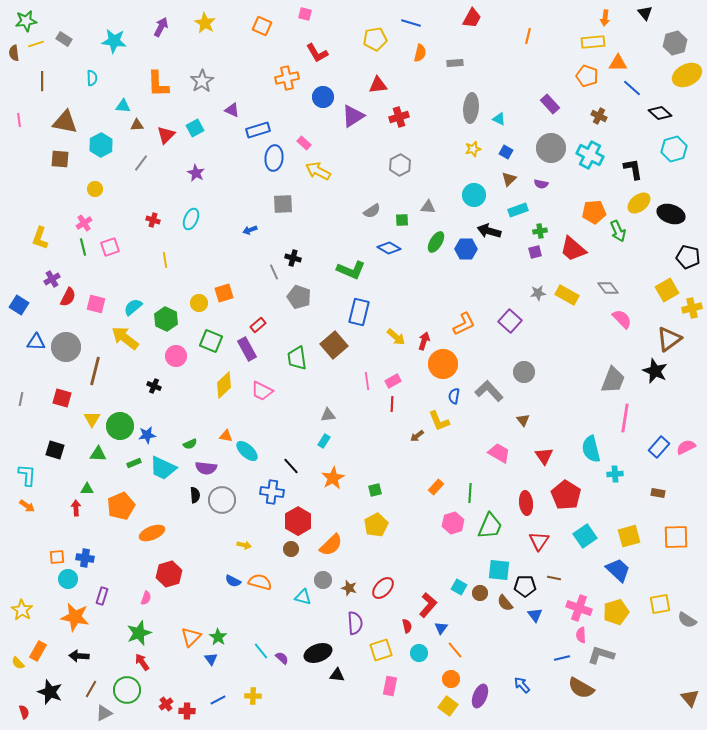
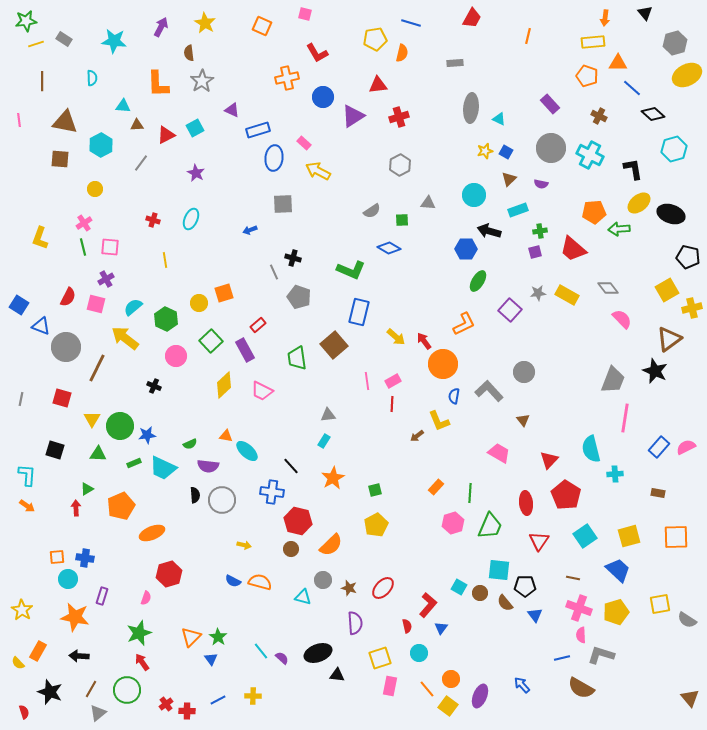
brown semicircle at (14, 53): moved 175 px right
orange semicircle at (420, 53): moved 18 px left
black diamond at (660, 113): moved 7 px left, 1 px down
red triangle at (166, 135): rotated 18 degrees clockwise
yellow star at (473, 149): moved 12 px right, 2 px down
gray triangle at (428, 207): moved 4 px up
green arrow at (618, 231): moved 1 px right, 2 px up; rotated 110 degrees clockwise
green ellipse at (436, 242): moved 42 px right, 39 px down
pink square at (110, 247): rotated 24 degrees clockwise
purple cross at (52, 279): moved 54 px right
purple square at (510, 321): moved 11 px up
green square at (211, 341): rotated 25 degrees clockwise
red arrow at (424, 341): rotated 54 degrees counterclockwise
blue triangle at (36, 342): moved 5 px right, 16 px up; rotated 18 degrees clockwise
purple rectangle at (247, 349): moved 2 px left, 1 px down
brown line at (95, 371): moved 2 px right, 3 px up; rotated 12 degrees clockwise
red triangle at (544, 456): moved 5 px right, 4 px down; rotated 18 degrees clockwise
purple semicircle at (206, 468): moved 2 px right, 2 px up
green triangle at (87, 489): rotated 32 degrees counterclockwise
red hexagon at (298, 521): rotated 16 degrees counterclockwise
brown line at (554, 578): moved 19 px right
yellow square at (381, 650): moved 1 px left, 8 px down
orange line at (455, 650): moved 28 px left, 39 px down
gray triangle at (104, 713): moved 6 px left; rotated 12 degrees counterclockwise
